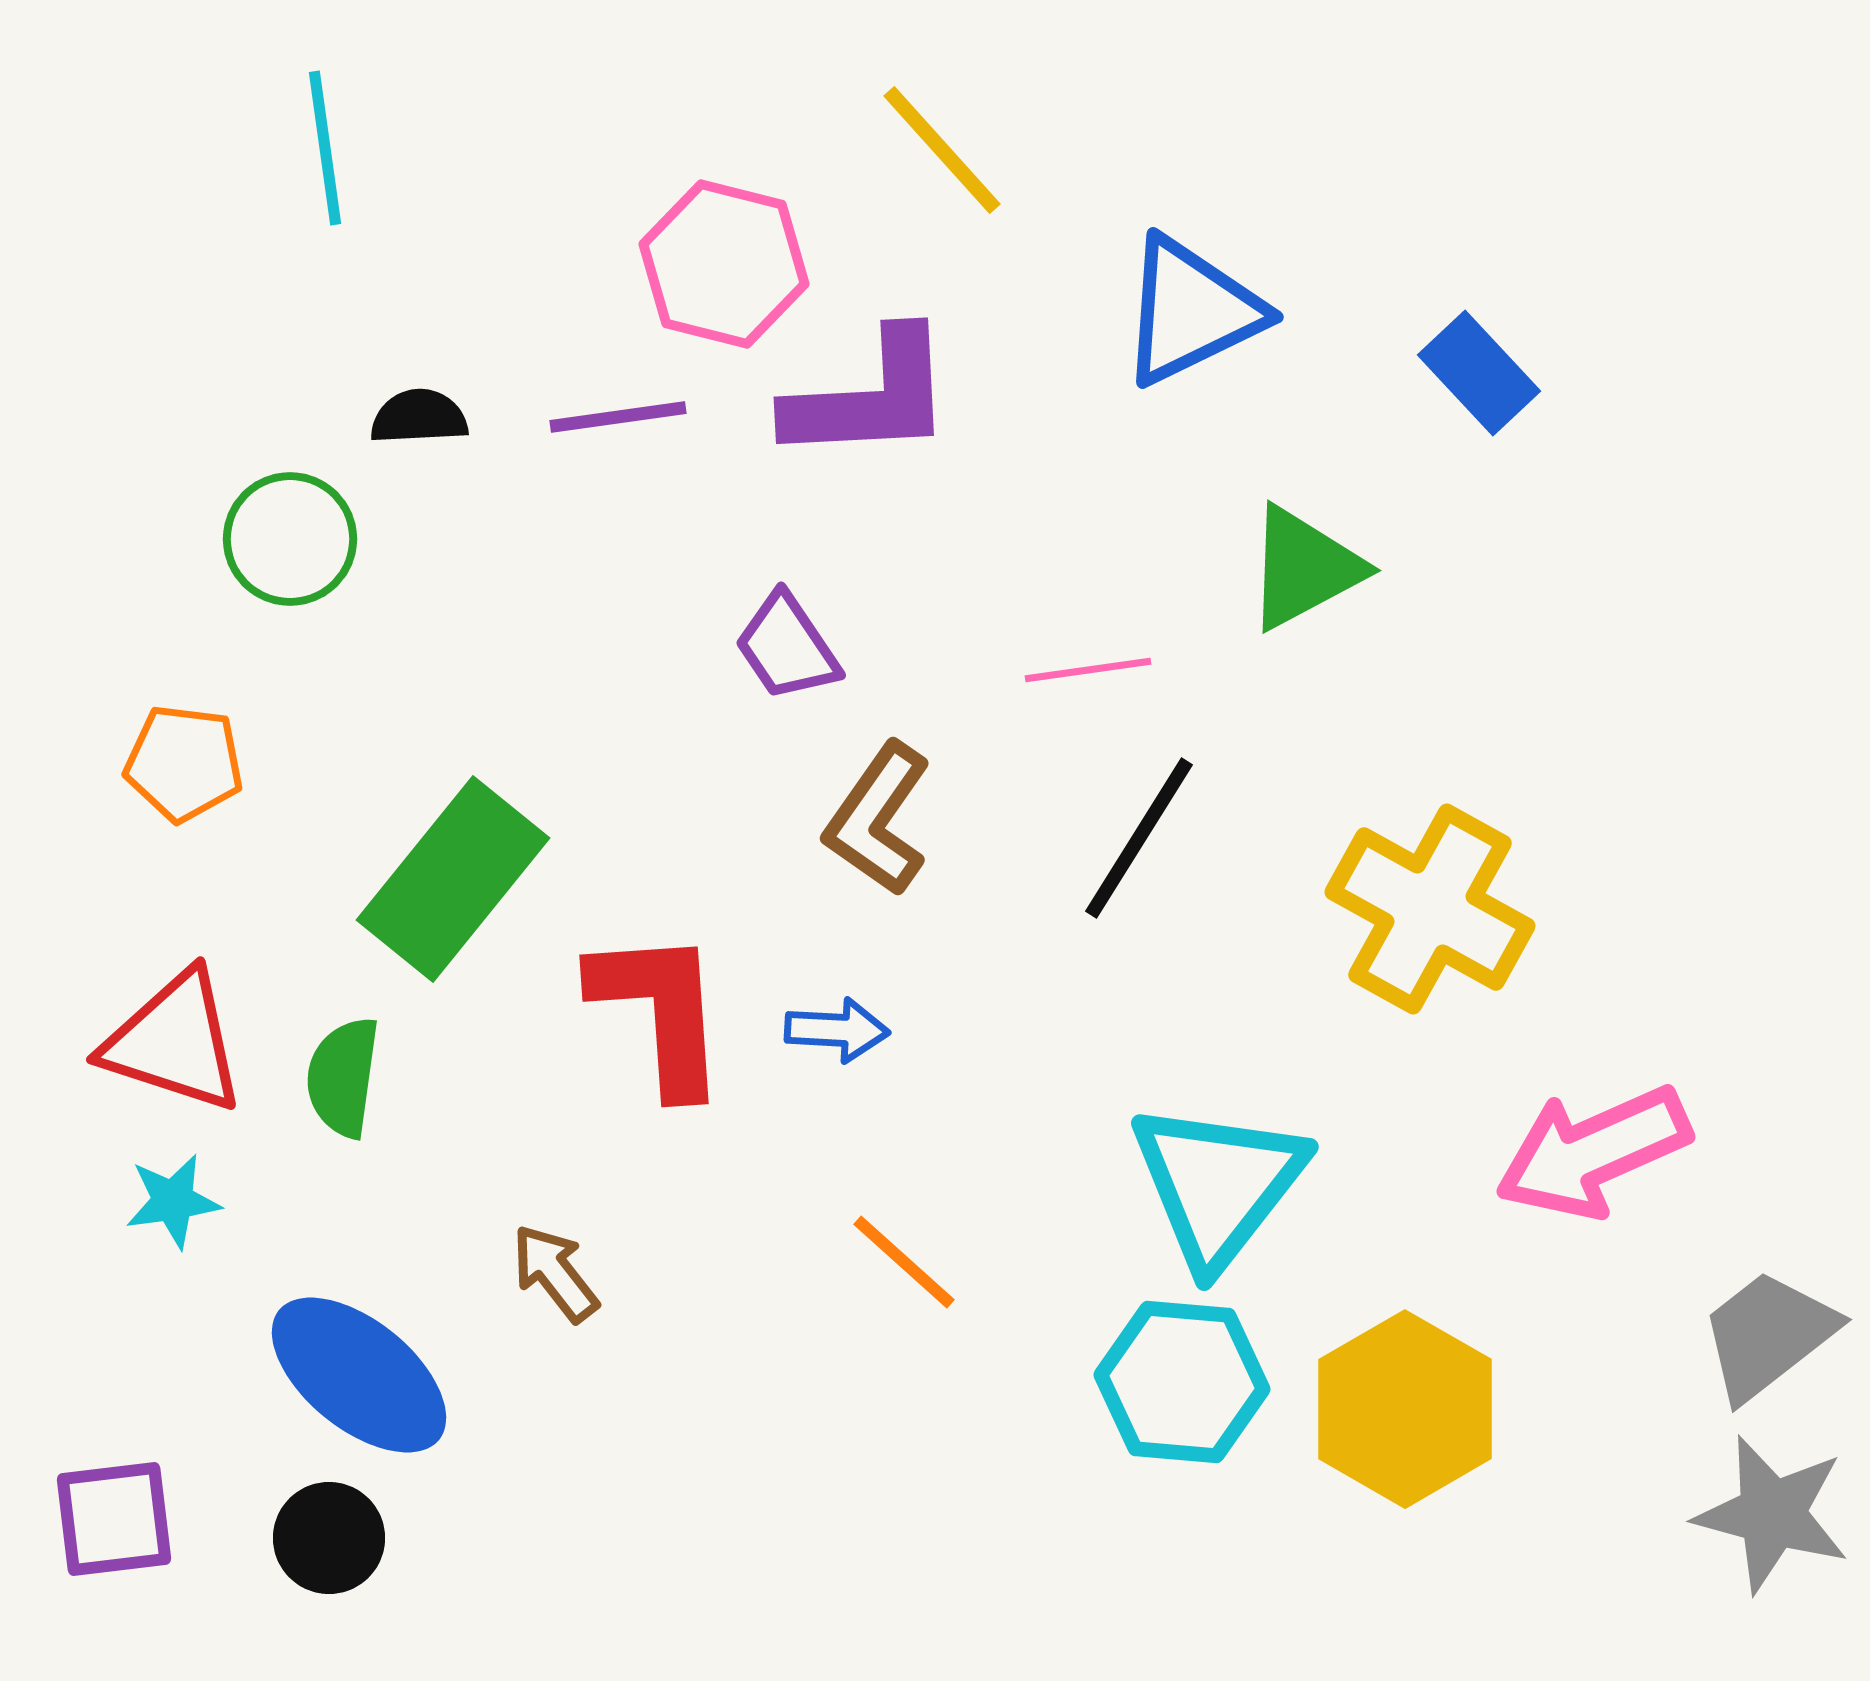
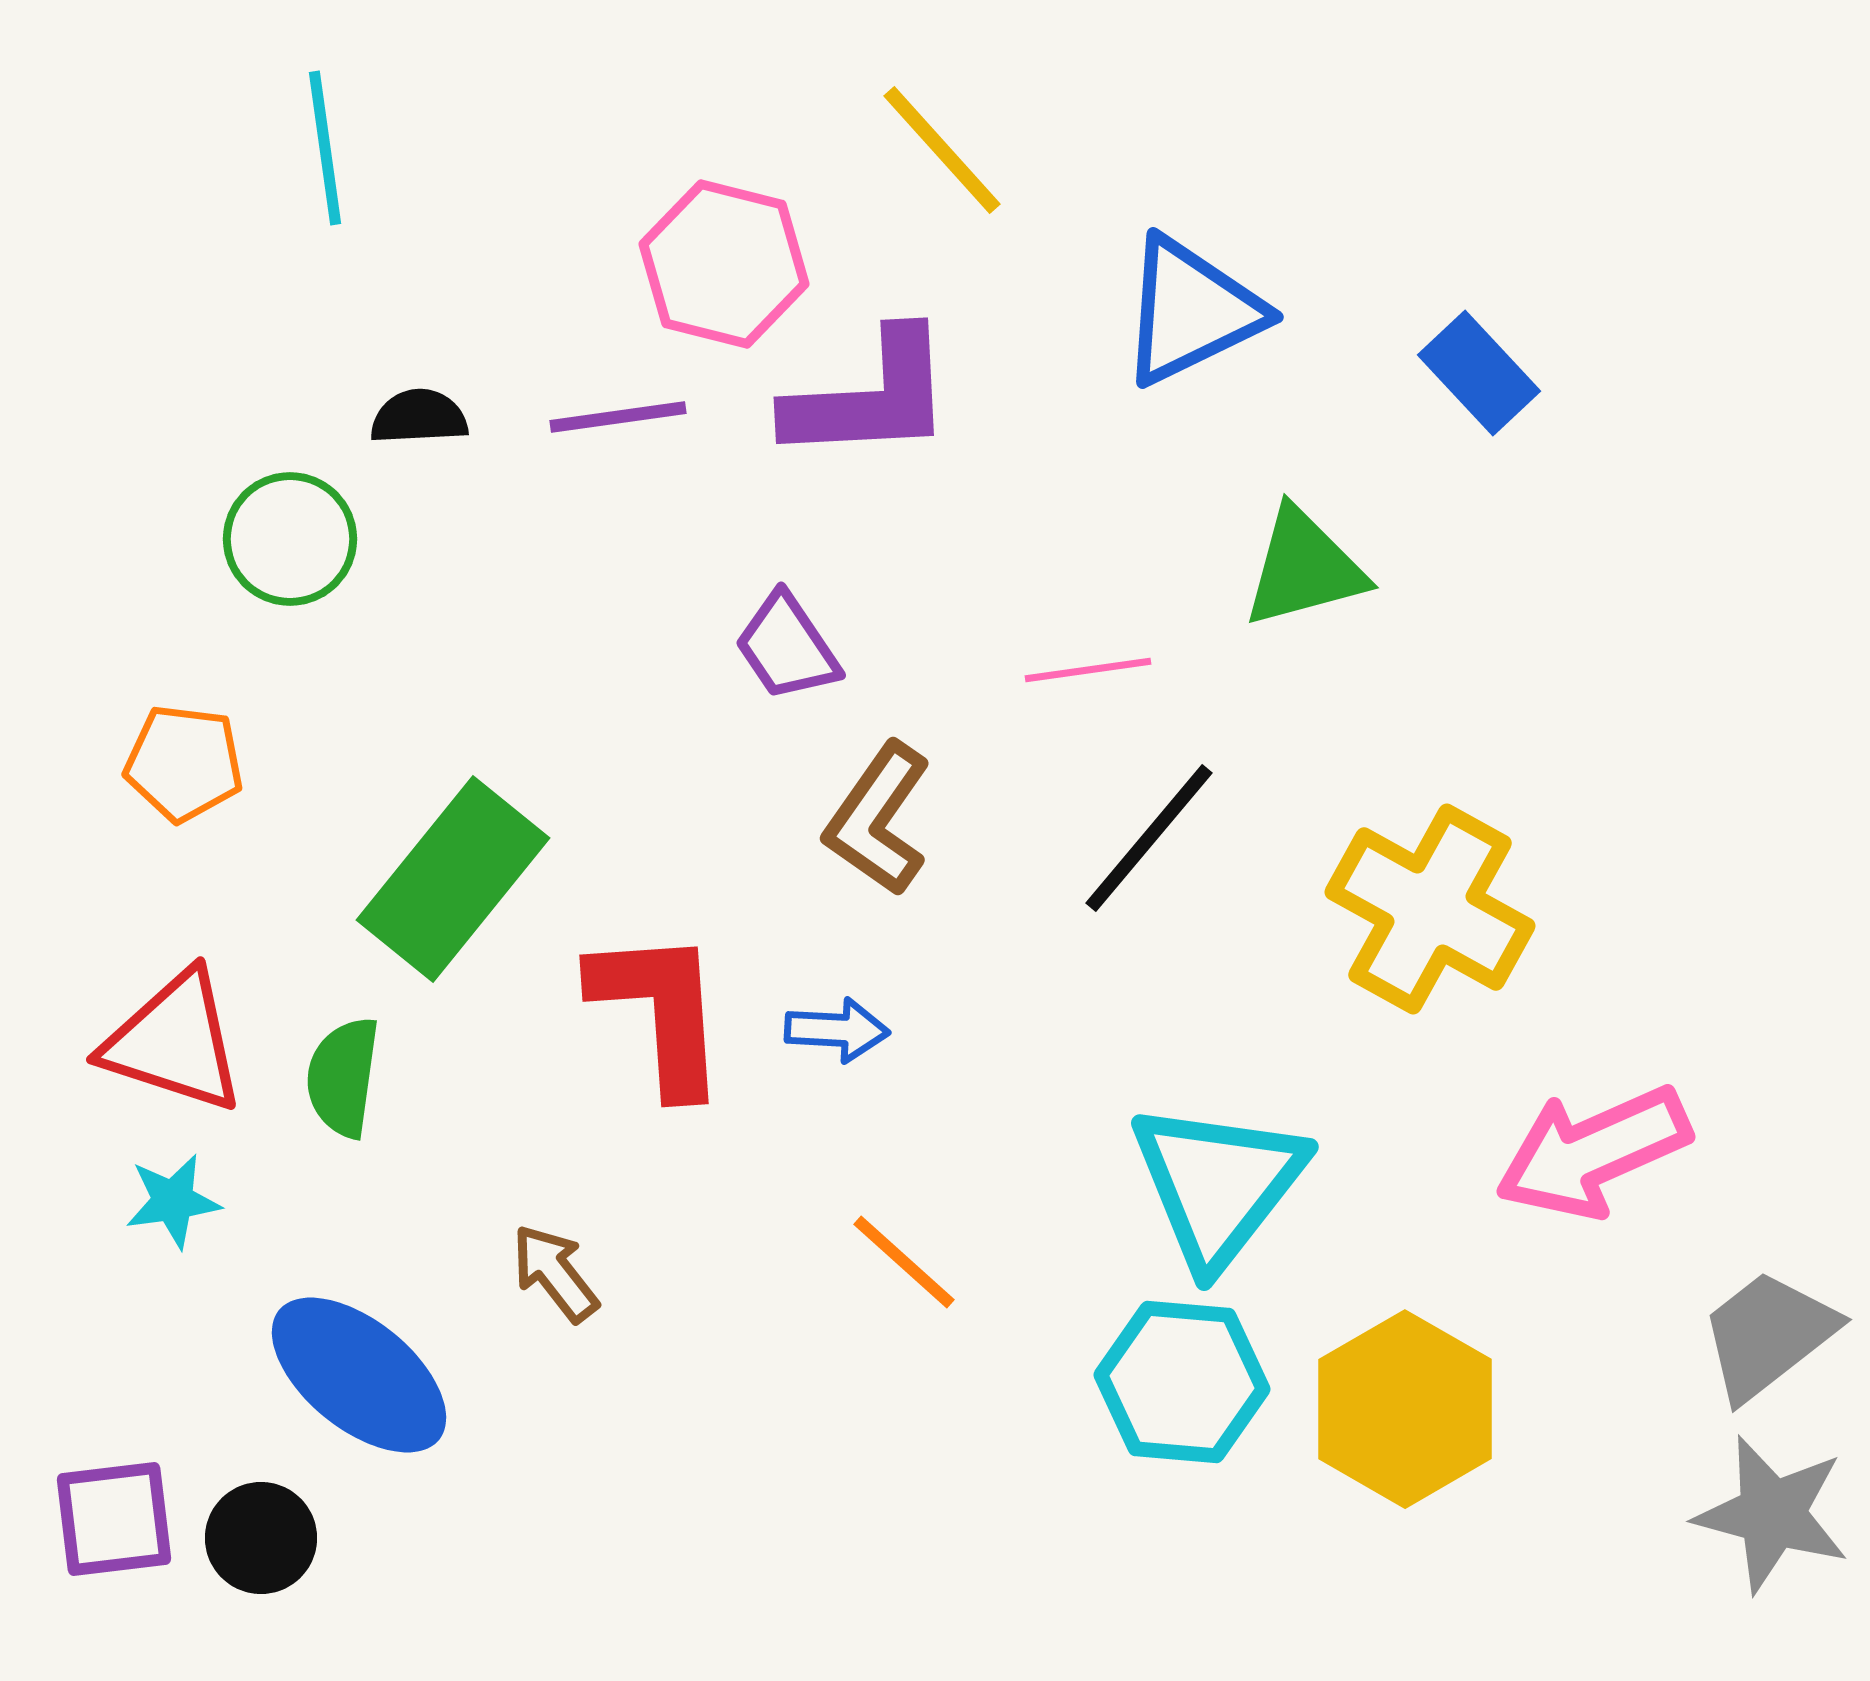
green triangle: rotated 13 degrees clockwise
black line: moved 10 px right; rotated 8 degrees clockwise
black circle: moved 68 px left
